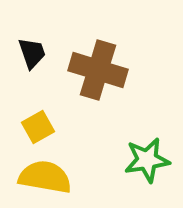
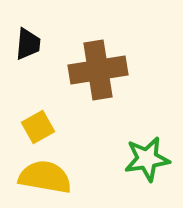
black trapezoid: moved 4 px left, 9 px up; rotated 24 degrees clockwise
brown cross: rotated 26 degrees counterclockwise
green star: moved 1 px up
